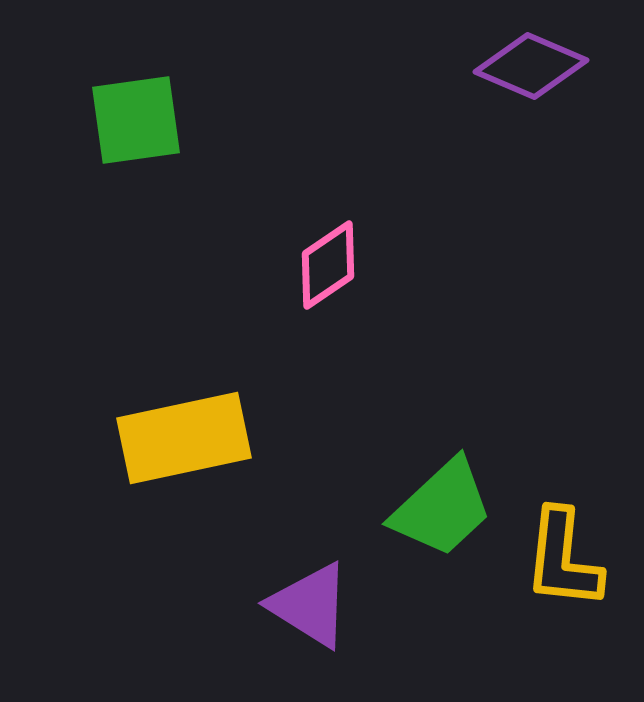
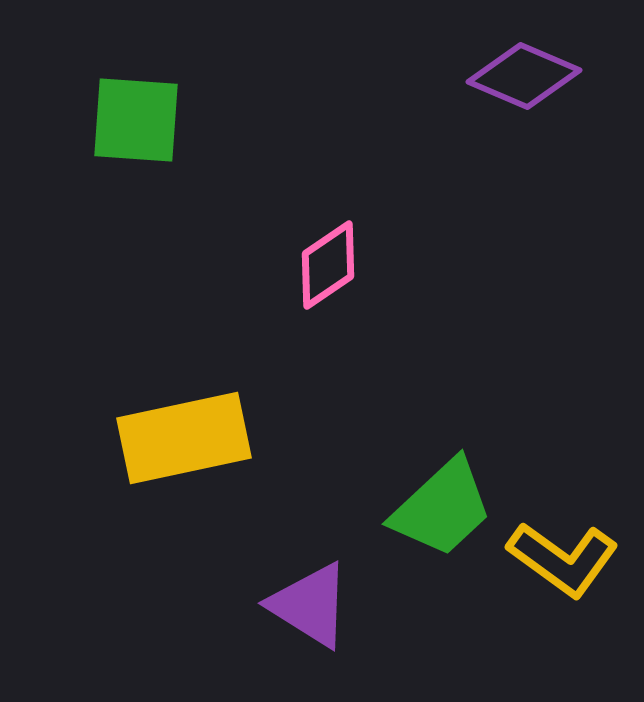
purple diamond: moved 7 px left, 10 px down
green square: rotated 12 degrees clockwise
yellow L-shape: rotated 60 degrees counterclockwise
